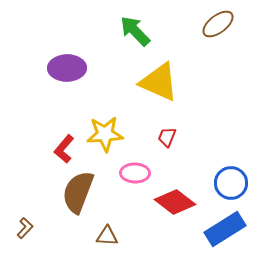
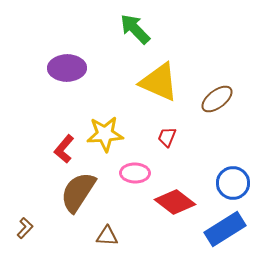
brown ellipse: moved 1 px left, 75 px down
green arrow: moved 2 px up
blue circle: moved 2 px right
brown semicircle: rotated 12 degrees clockwise
